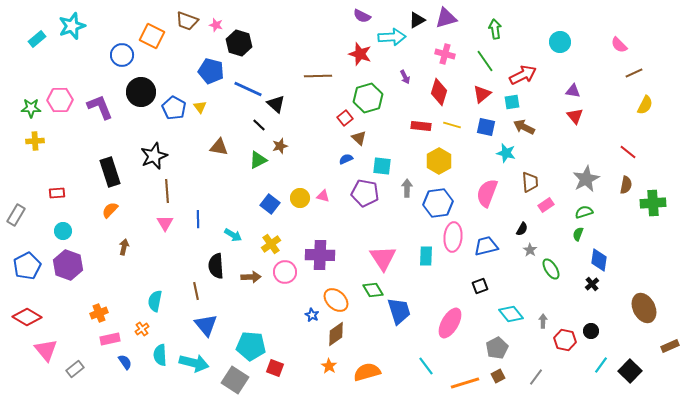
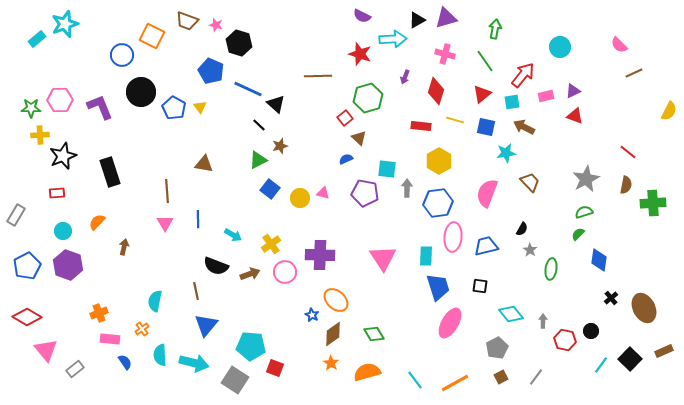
cyan star at (72, 26): moved 7 px left, 2 px up
green arrow at (495, 29): rotated 18 degrees clockwise
cyan arrow at (392, 37): moved 1 px right, 2 px down
cyan circle at (560, 42): moved 5 px down
blue pentagon at (211, 71): rotated 10 degrees clockwise
red arrow at (523, 75): rotated 24 degrees counterclockwise
purple arrow at (405, 77): rotated 48 degrees clockwise
purple triangle at (573, 91): rotated 35 degrees counterclockwise
red diamond at (439, 92): moved 3 px left, 1 px up
yellow semicircle at (645, 105): moved 24 px right, 6 px down
red triangle at (575, 116): rotated 30 degrees counterclockwise
yellow line at (452, 125): moved 3 px right, 5 px up
yellow cross at (35, 141): moved 5 px right, 6 px up
brown triangle at (219, 147): moved 15 px left, 17 px down
cyan star at (506, 153): rotated 24 degrees counterclockwise
black star at (154, 156): moved 91 px left
cyan square at (382, 166): moved 5 px right, 3 px down
brown trapezoid at (530, 182): rotated 40 degrees counterclockwise
pink triangle at (323, 196): moved 3 px up
blue square at (270, 204): moved 15 px up
pink rectangle at (546, 205): moved 109 px up; rotated 21 degrees clockwise
orange semicircle at (110, 210): moved 13 px left, 12 px down
green semicircle at (578, 234): rotated 24 degrees clockwise
black semicircle at (216, 266): rotated 65 degrees counterclockwise
green ellipse at (551, 269): rotated 40 degrees clockwise
brown arrow at (251, 277): moved 1 px left, 3 px up; rotated 18 degrees counterclockwise
black cross at (592, 284): moved 19 px right, 14 px down
black square at (480, 286): rotated 28 degrees clockwise
green diamond at (373, 290): moved 1 px right, 44 px down
blue trapezoid at (399, 311): moved 39 px right, 24 px up
blue triangle at (206, 325): rotated 20 degrees clockwise
brown diamond at (336, 334): moved 3 px left
pink rectangle at (110, 339): rotated 18 degrees clockwise
brown rectangle at (670, 346): moved 6 px left, 5 px down
orange star at (329, 366): moved 2 px right, 3 px up
cyan line at (426, 366): moved 11 px left, 14 px down
black square at (630, 371): moved 12 px up
brown square at (498, 376): moved 3 px right, 1 px down
orange line at (465, 383): moved 10 px left; rotated 12 degrees counterclockwise
